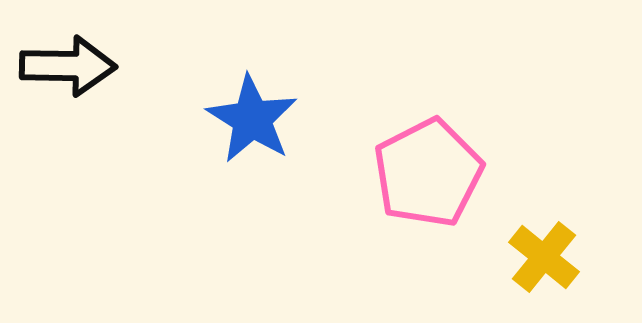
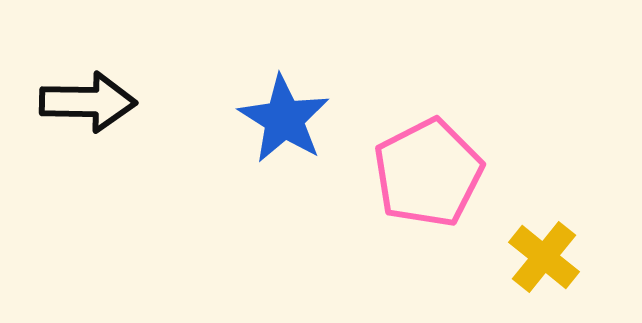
black arrow: moved 20 px right, 36 px down
blue star: moved 32 px right
